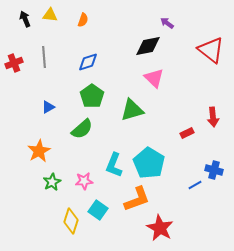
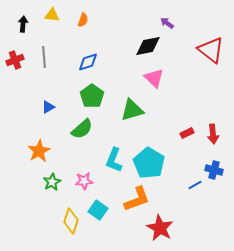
yellow triangle: moved 2 px right
black arrow: moved 2 px left, 5 px down; rotated 28 degrees clockwise
red cross: moved 1 px right, 3 px up
red arrow: moved 17 px down
cyan L-shape: moved 5 px up
